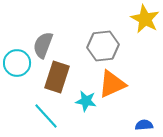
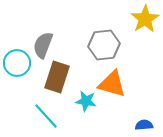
yellow star: rotated 12 degrees clockwise
gray hexagon: moved 1 px right, 1 px up
orange triangle: rotated 40 degrees clockwise
